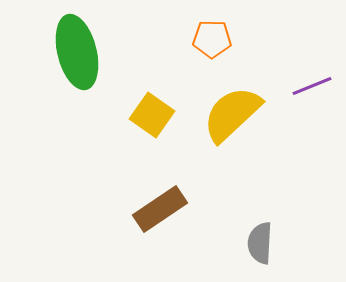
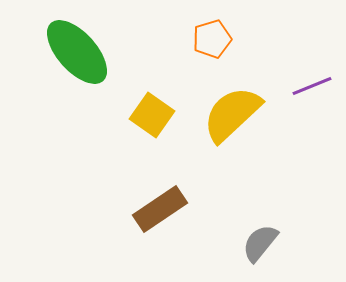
orange pentagon: rotated 18 degrees counterclockwise
green ellipse: rotated 28 degrees counterclockwise
gray semicircle: rotated 36 degrees clockwise
